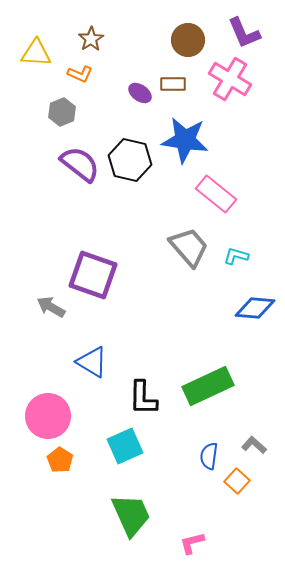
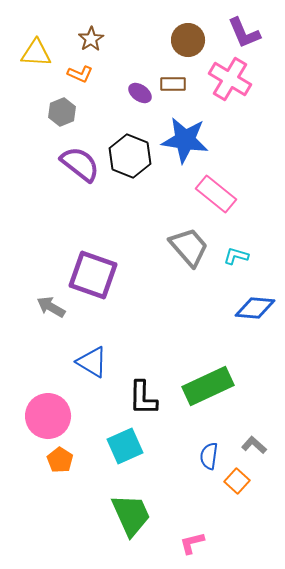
black hexagon: moved 4 px up; rotated 9 degrees clockwise
